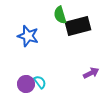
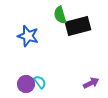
purple arrow: moved 10 px down
